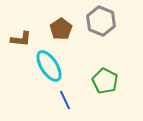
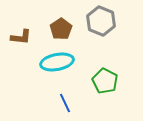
brown L-shape: moved 2 px up
cyan ellipse: moved 8 px right, 4 px up; rotated 68 degrees counterclockwise
blue line: moved 3 px down
